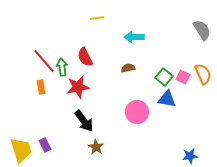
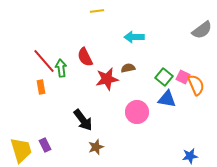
yellow line: moved 7 px up
gray semicircle: rotated 85 degrees clockwise
green arrow: moved 1 px left, 1 px down
orange semicircle: moved 7 px left, 11 px down
red star: moved 29 px right, 8 px up
black arrow: moved 1 px left, 1 px up
brown star: rotated 21 degrees clockwise
